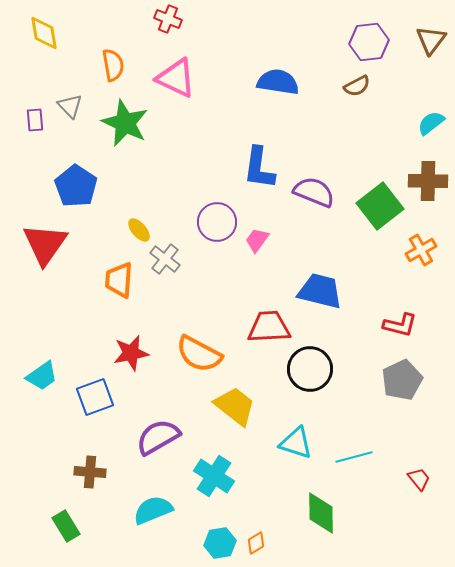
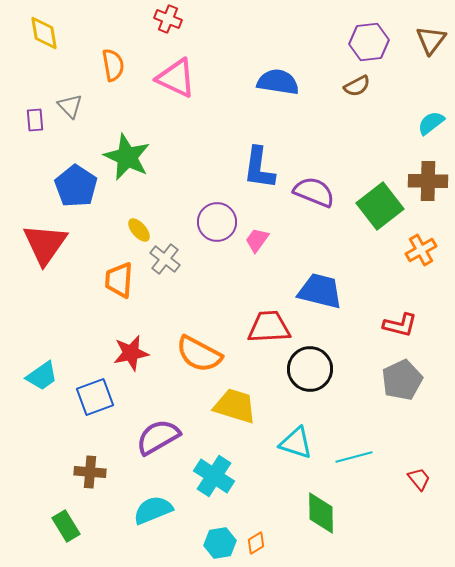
green star at (125, 123): moved 2 px right, 34 px down
yellow trapezoid at (235, 406): rotated 21 degrees counterclockwise
